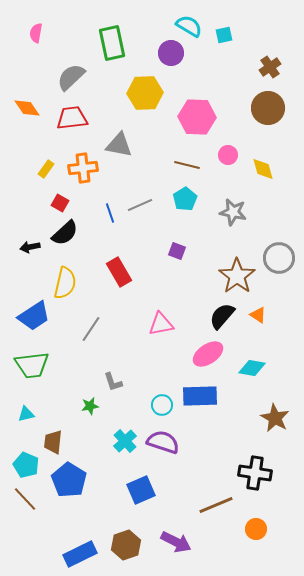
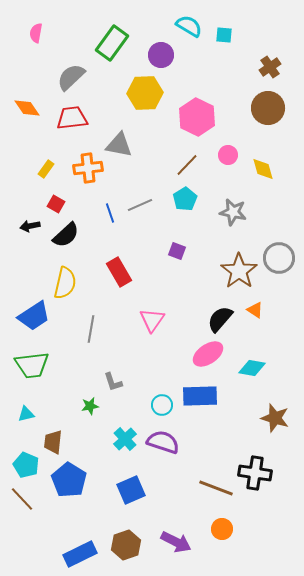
cyan square at (224, 35): rotated 18 degrees clockwise
green rectangle at (112, 43): rotated 48 degrees clockwise
purple circle at (171, 53): moved 10 px left, 2 px down
pink hexagon at (197, 117): rotated 24 degrees clockwise
brown line at (187, 165): rotated 60 degrees counterclockwise
orange cross at (83, 168): moved 5 px right
red square at (60, 203): moved 4 px left, 1 px down
black semicircle at (65, 233): moved 1 px right, 2 px down
black arrow at (30, 247): moved 21 px up
brown star at (237, 276): moved 2 px right, 5 px up
orange triangle at (258, 315): moved 3 px left, 5 px up
black semicircle at (222, 316): moved 2 px left, 3 px down
pink triangle at (161, 324): moved 9 px left, 4 px up; rotated 44 degrees counterclockwise
gray line at (91, 329): rotated 24 degrees counterclockwise
brown star at (275, 418): rotated 12 degrees counterclockwise
cyan cross at (125, 441): moved 2 px up
blue square at (141, 490): moved 10 px left
brown line at (25, 499): moved 3 px left
brown line at (216, 505): moved 17 px up; rotated 44 degrees clockwise
orange circle at (256, 529): moved 34 px left
